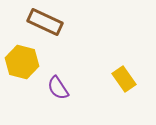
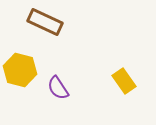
yellow hexagon: moved 2 px left, 8 px down
yellow rectangle: moved 2 px down
